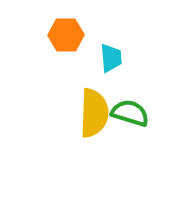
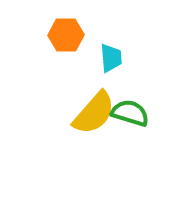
yellow semicircle: rotated 39 degrees clockwise
